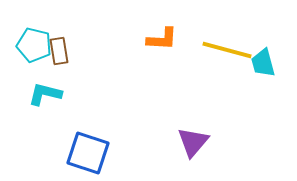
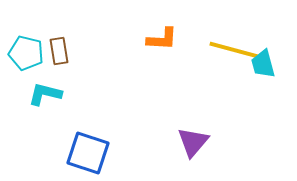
cyan pentagon: moved 8 px left, 8 px down
yellow line: moved 7 px right
cyan trapezoid: moved 1 px down
